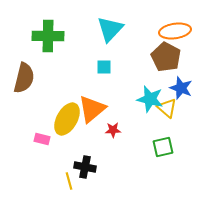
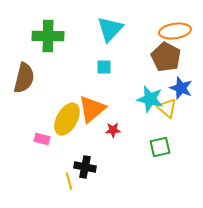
green square: moved 3 px left
